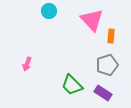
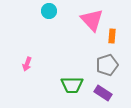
orange rectangle: moved 1 px right
green trapezoid: rotated 45 degrees counterclockwise
